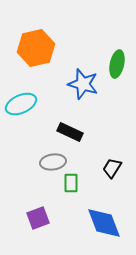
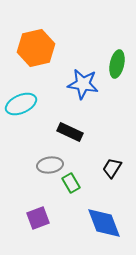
blue star: rotated 8 degrees counterclockwise
gray ellipse: moved 3 px left, 3 px down
green rectangle: rotated 30 degrees counterclockwise
